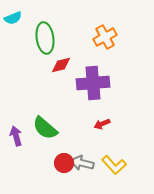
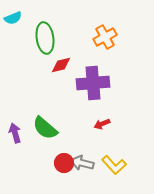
purple arrow: moved 1 px left, 3 px up
